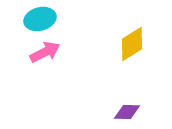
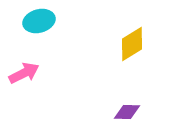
cyan ellipse: moved 1 px left, 2 px down
pink arrow: moved 21 px left, 21 px down
